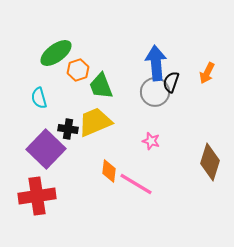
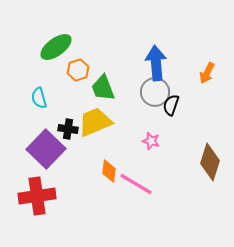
green ellipse: moved 6 px up
black semicircle: moved 23 px down
green trapezoid: moved 2 px right, 2 px down
